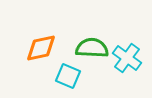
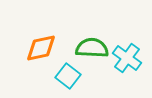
cyan square: rotated 15 degrees clockwise
